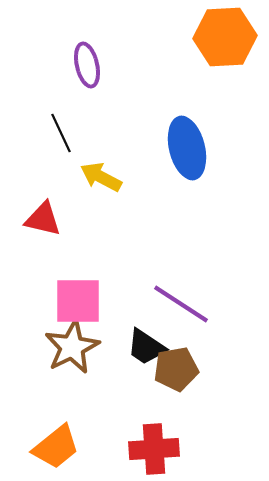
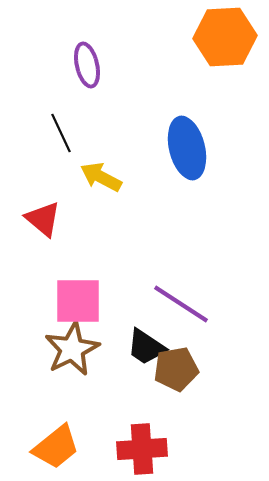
red triangle: rotated 27 degrees clockwise
brown star: moved 2 px down
red cross: moved 12 px left
